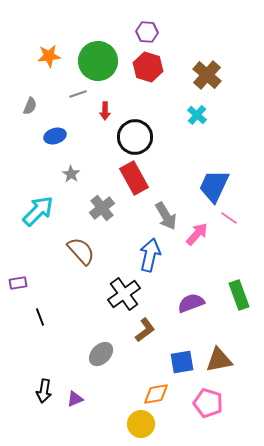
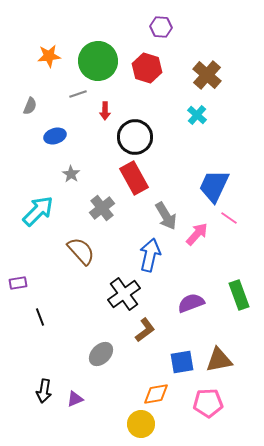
purple hexagon: moved 14 px right, 5 px up
red hexagon: moved 1 px left, 1 px down
pink pentagon: rotated 20 degrees counterclockwise
